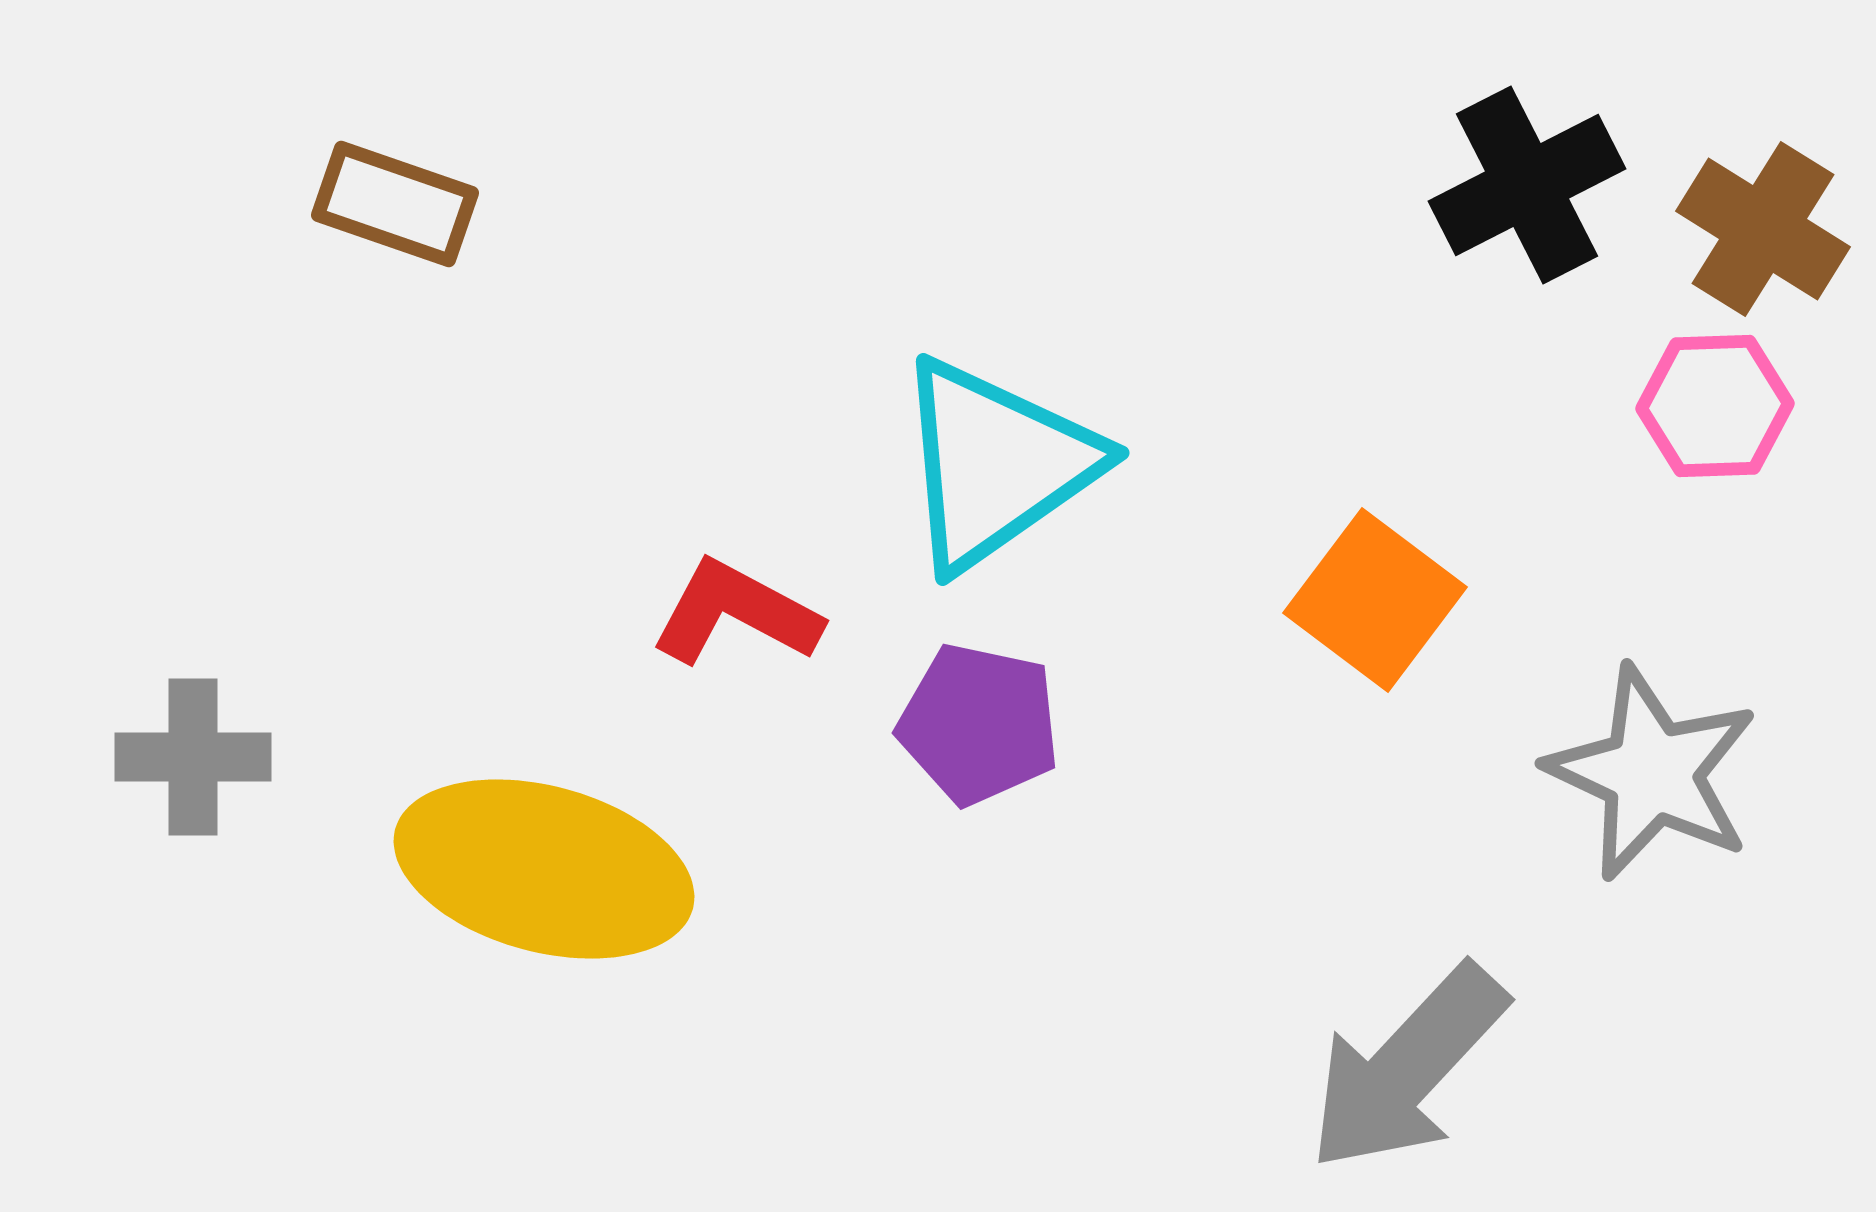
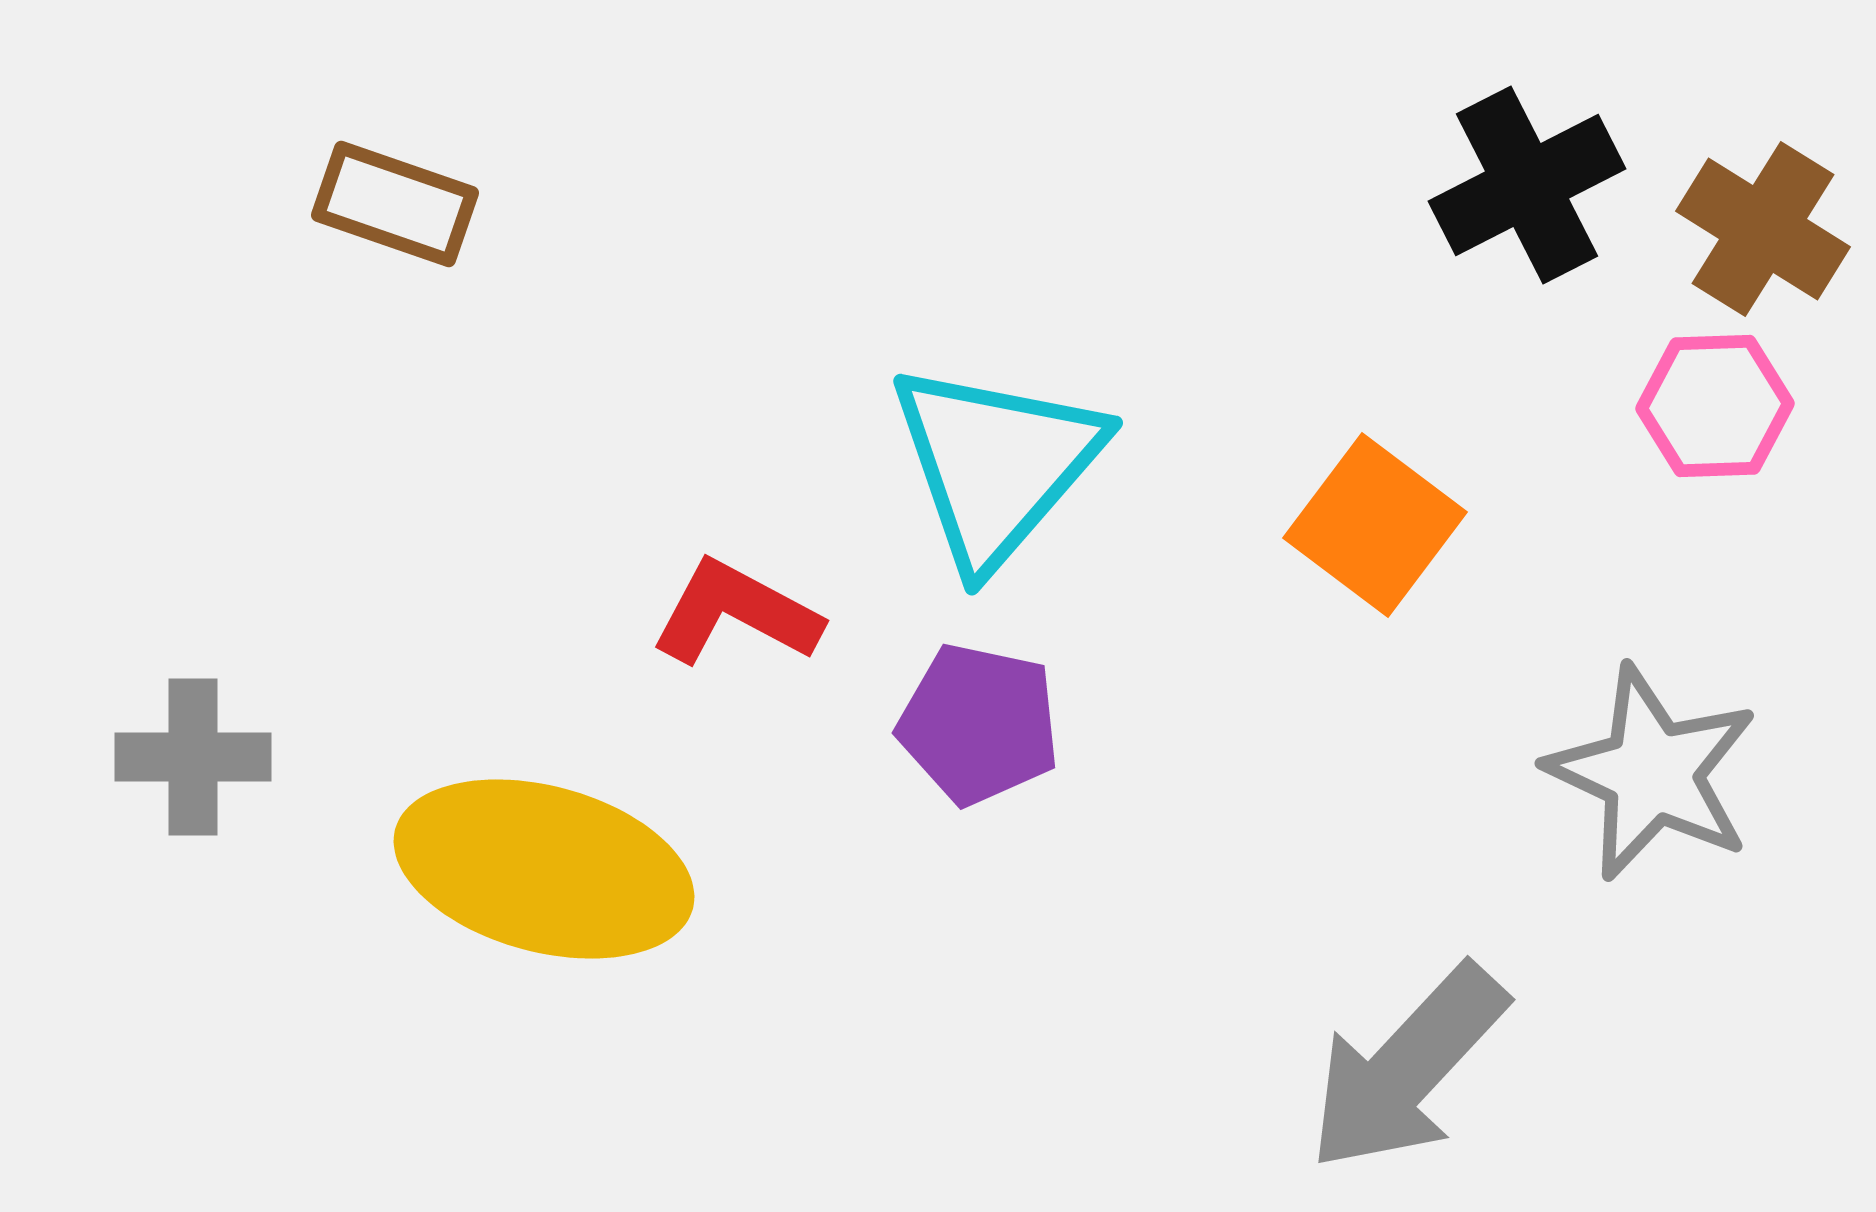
cyan triangle: rotated 14 degrees counterclockwise
orange square: moved 75 px up
